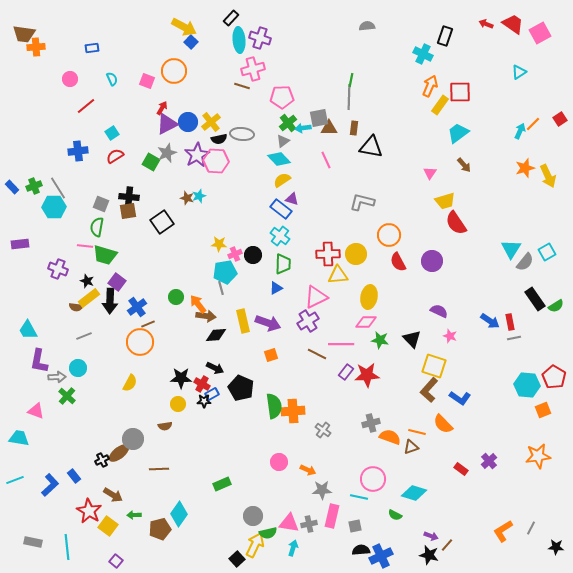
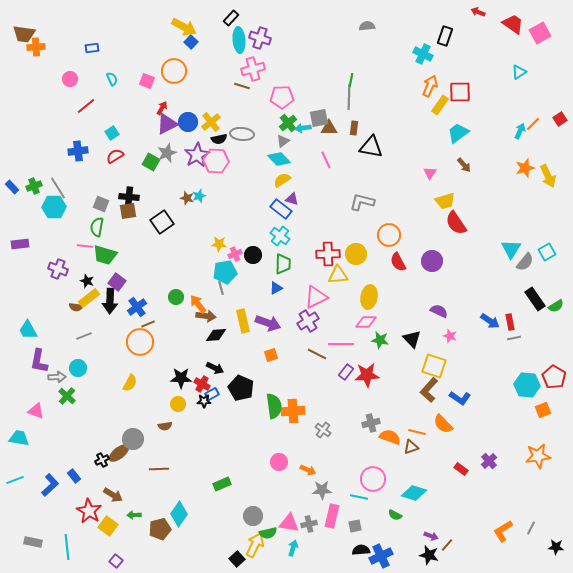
red arrow at (486, 24): moved 8 px left, 12 px up
